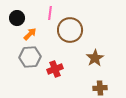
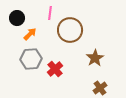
gray hexagon: moved 1 px right, 2 px down
red cross: rotated 21 degrees counterclockwise
brown cross: rotated 32 degrees counterclockwise
